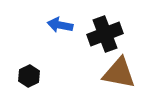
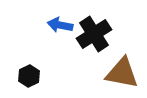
black cross: moved 11 px left; rotated 12 degrees counterclockwise
brown triangle: moved 3 px right
